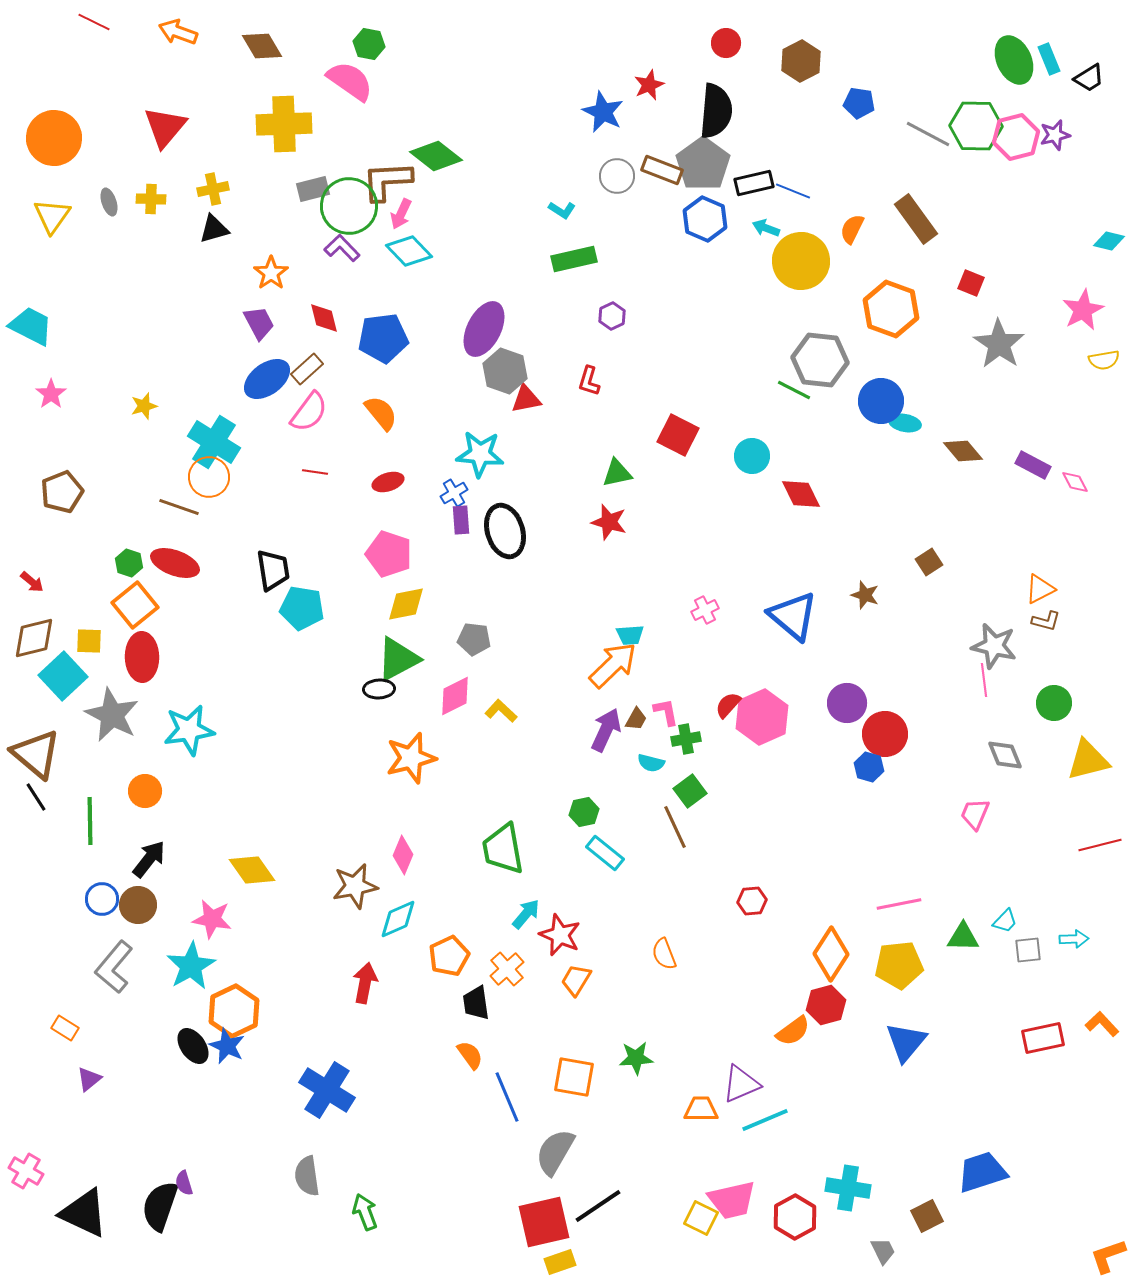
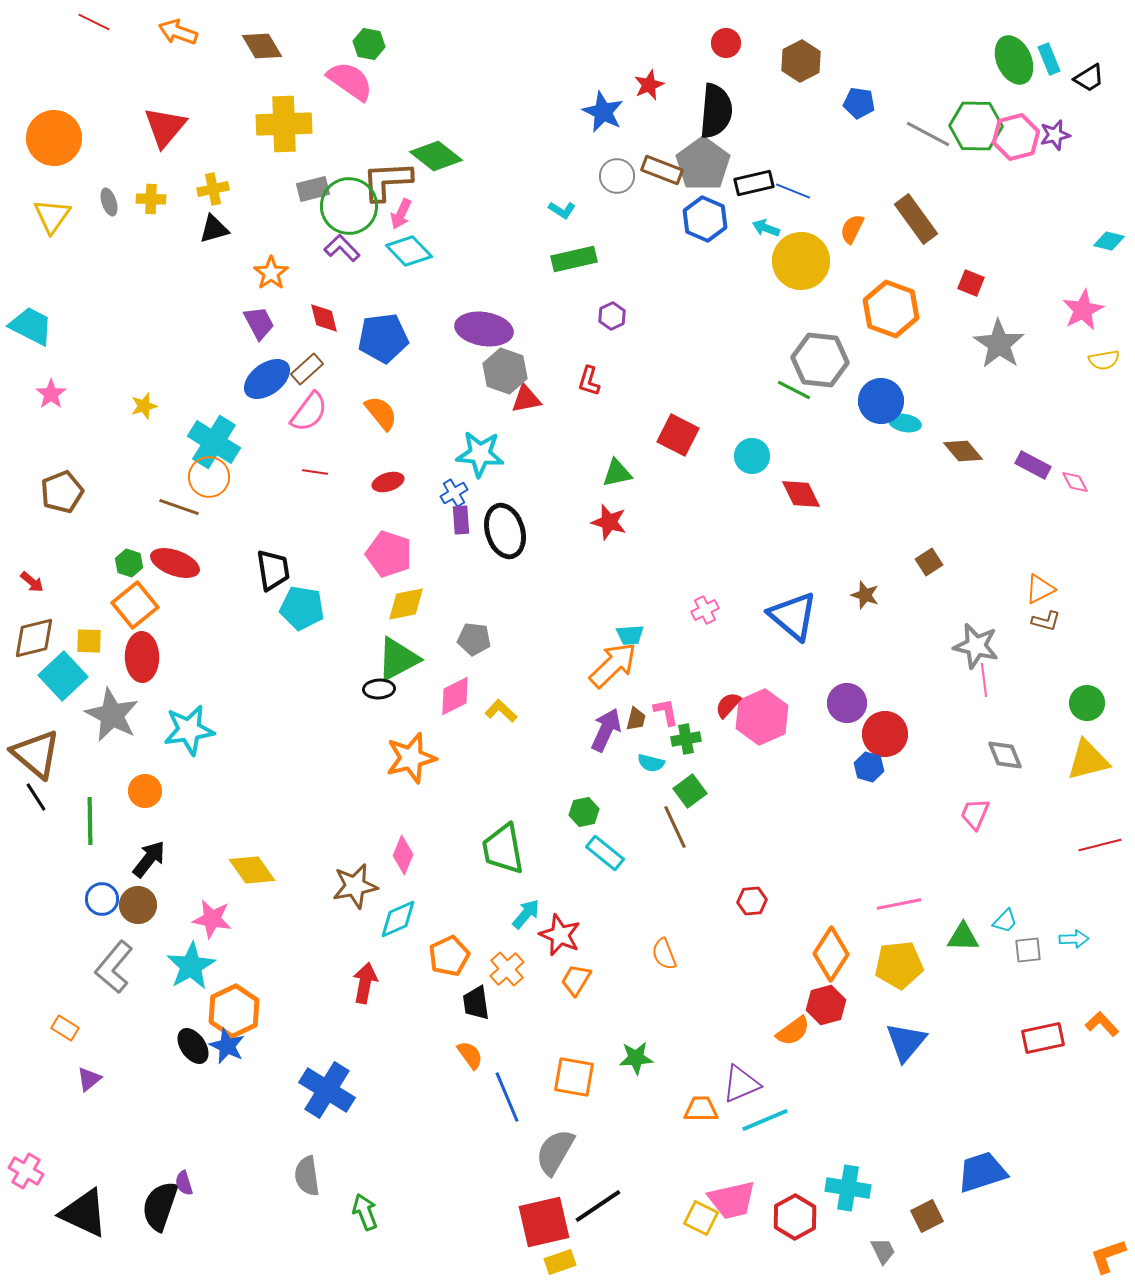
purple ellipse at (484, 329): rotated 72 degrees clockwise
gray star at (994, 646): moved 18 px left
green circle at (1054, 703): moved 33 px right
brown trapezoid at (636, 719): rotated 15 degrees counterclockwise
